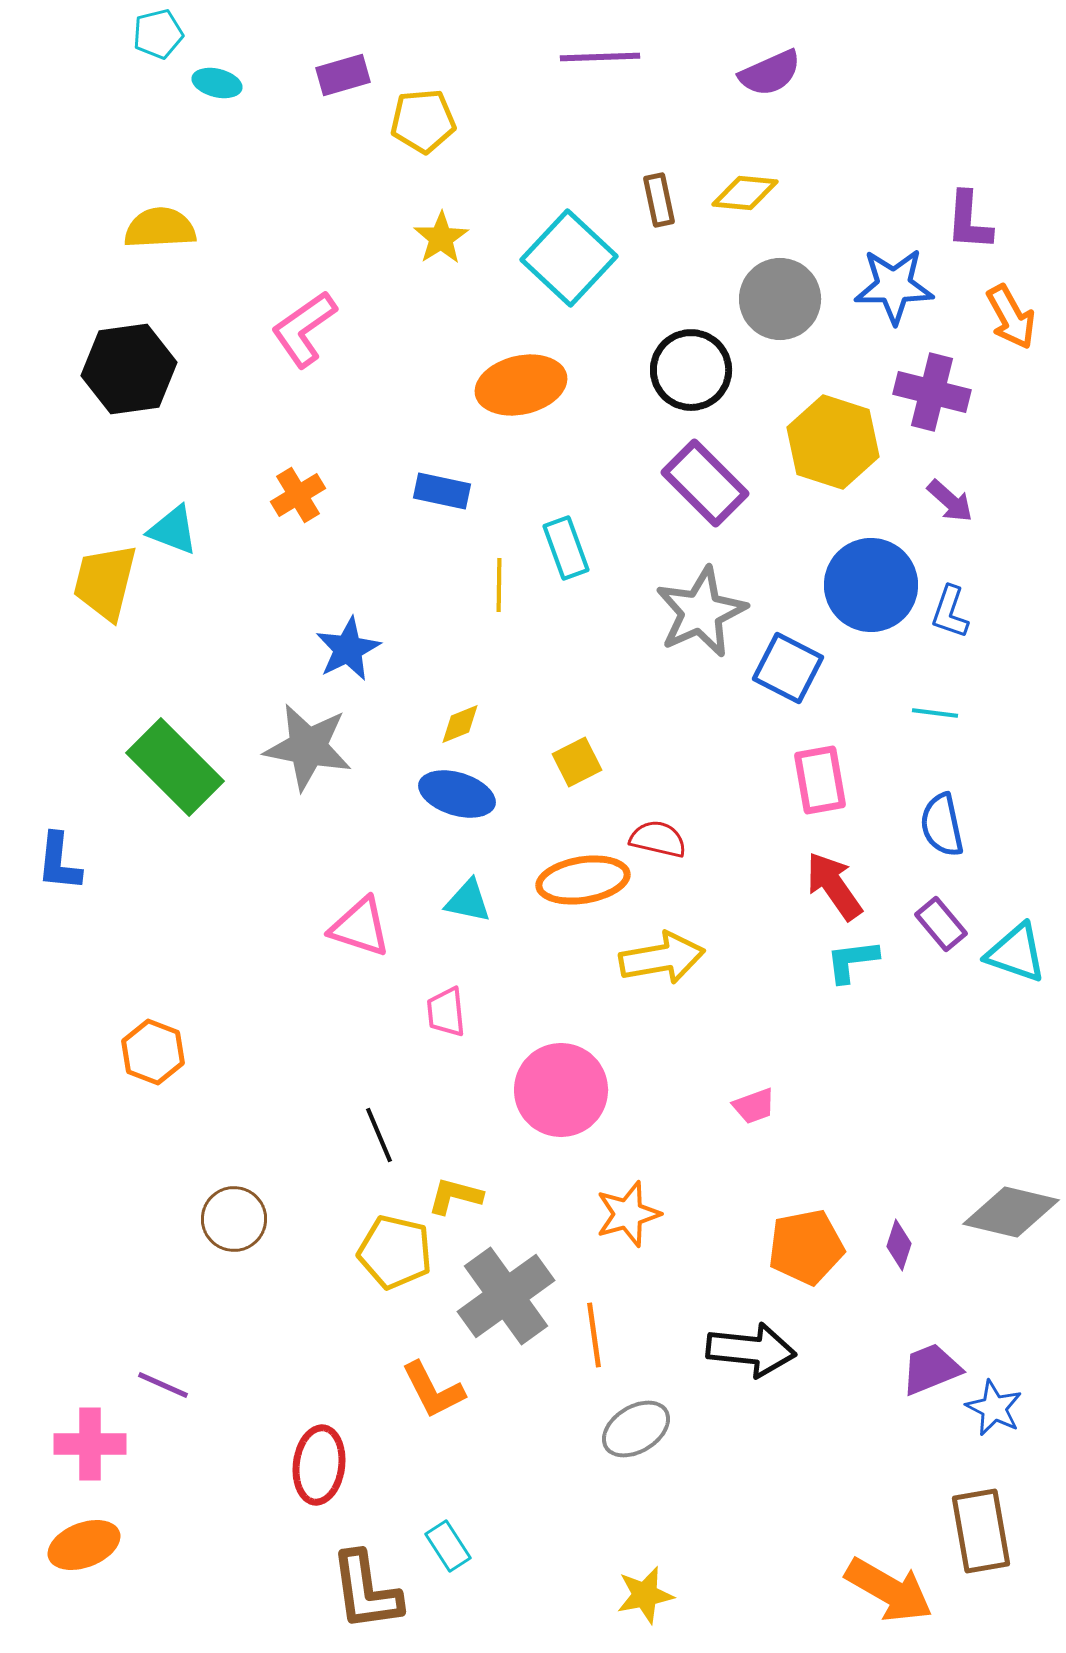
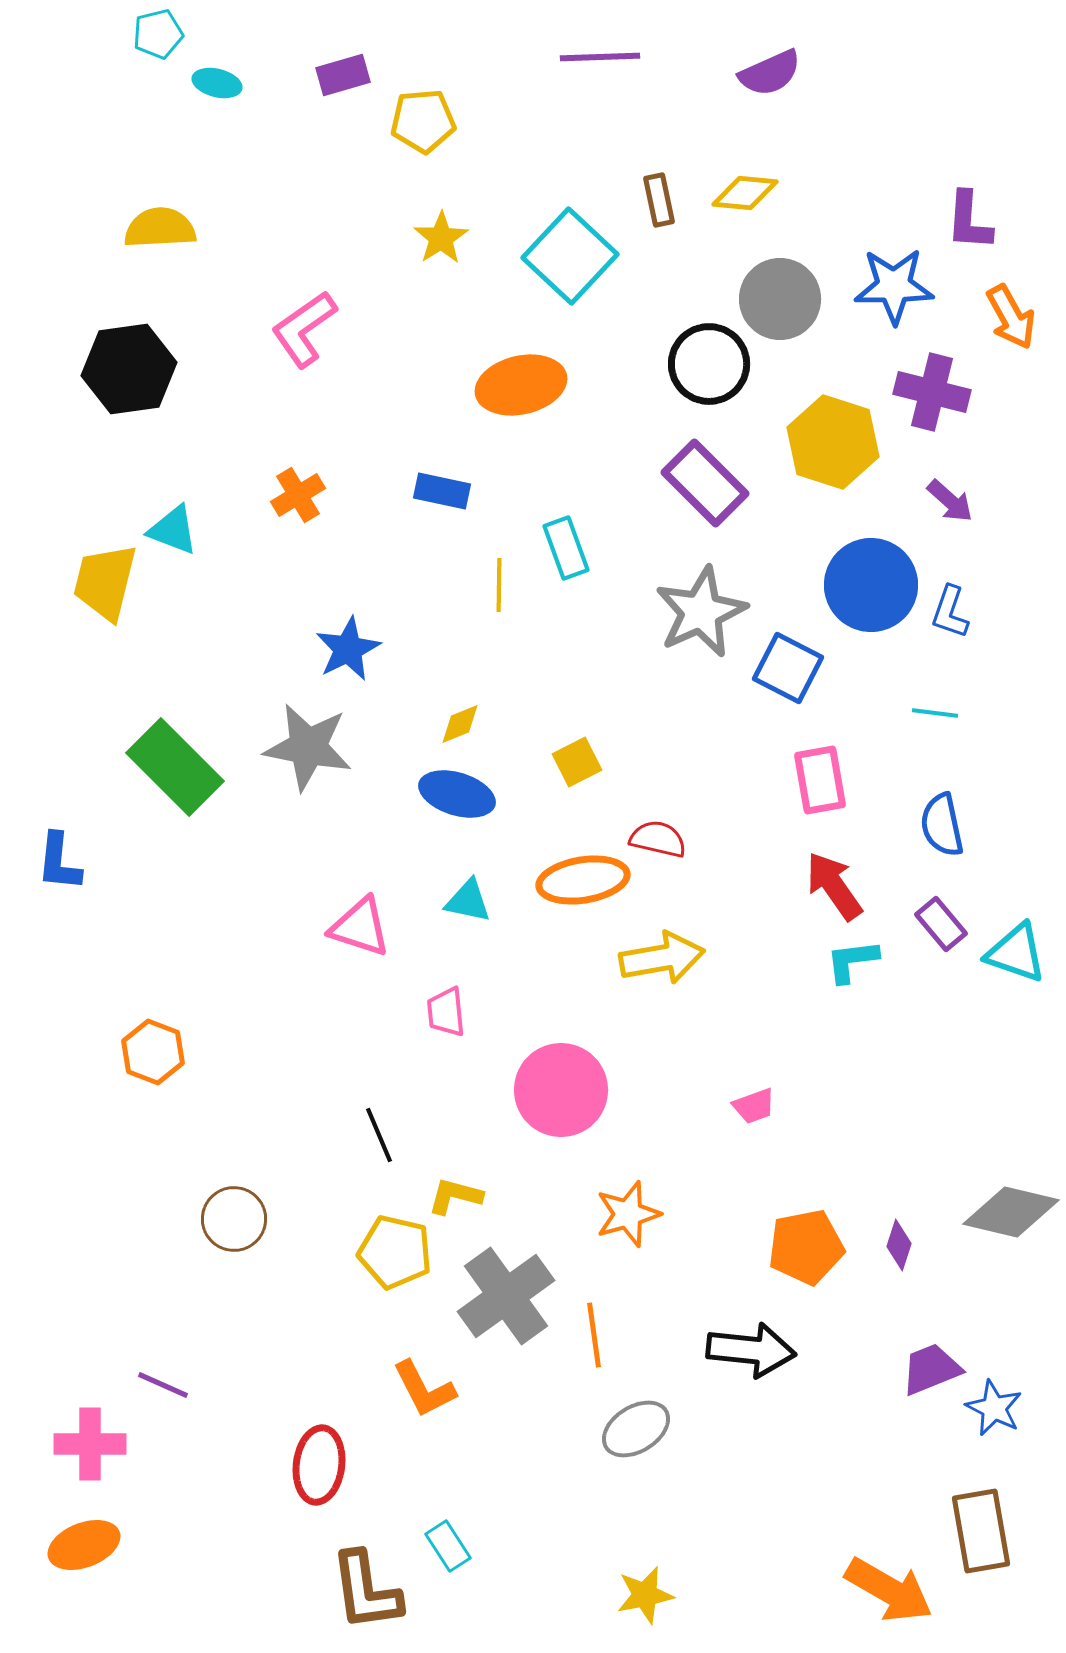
cyan square at (569, 258): moved 1 px right, 2 px up
black circle at (691, 370): moved 18 px right, 6 px up
orange L-shape at (433, 1390): moved 9 px left, 1 px up
